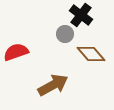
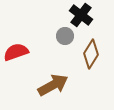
gray circle: moved 2 px down
brown diamond: rotated 72 degrees clockwise
